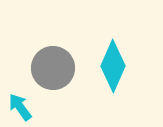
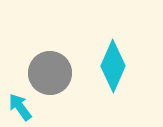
gray circle: moved 3 px left, 5 px down
